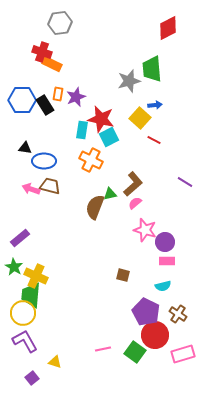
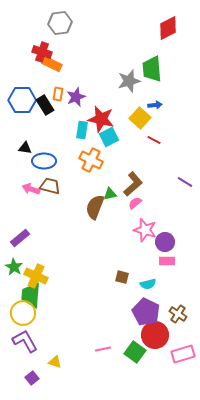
brown square at (123, 275): moved 1 px left, 2 px down
cyan semicircle at (163, 286): moved 15 px left, 2 px up
